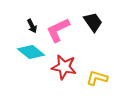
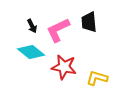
black trapezoid: moved 4 px left; rotated 150 degrees counterclockwise
